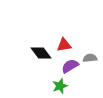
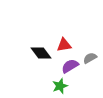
gray semicircle: rotated 24 degrees counterclockwise
